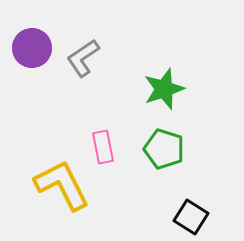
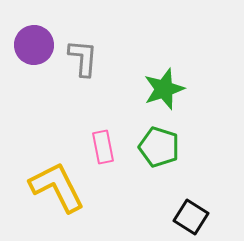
purple circle: moved 2 px right, 3 px up
gray L-shape: rotated 129 degrees clockwise
green pentagon: moved 5 px left, 2 px up
yellow L-shape: moved 5 px left, 2 px down
